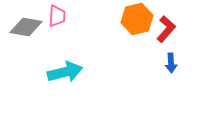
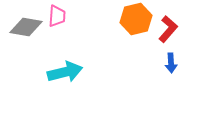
orange hexagon: moved 1 px left
red L-shape: moved 2 px right
